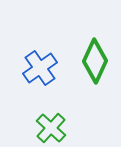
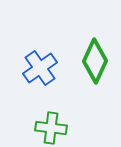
green cross: rotated 36 degrees counterclockwise
